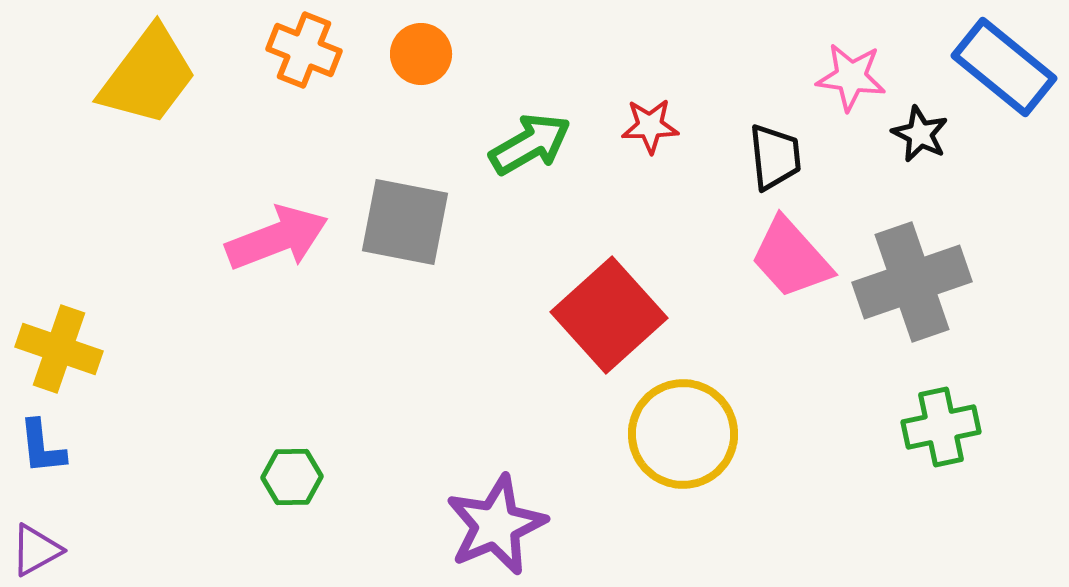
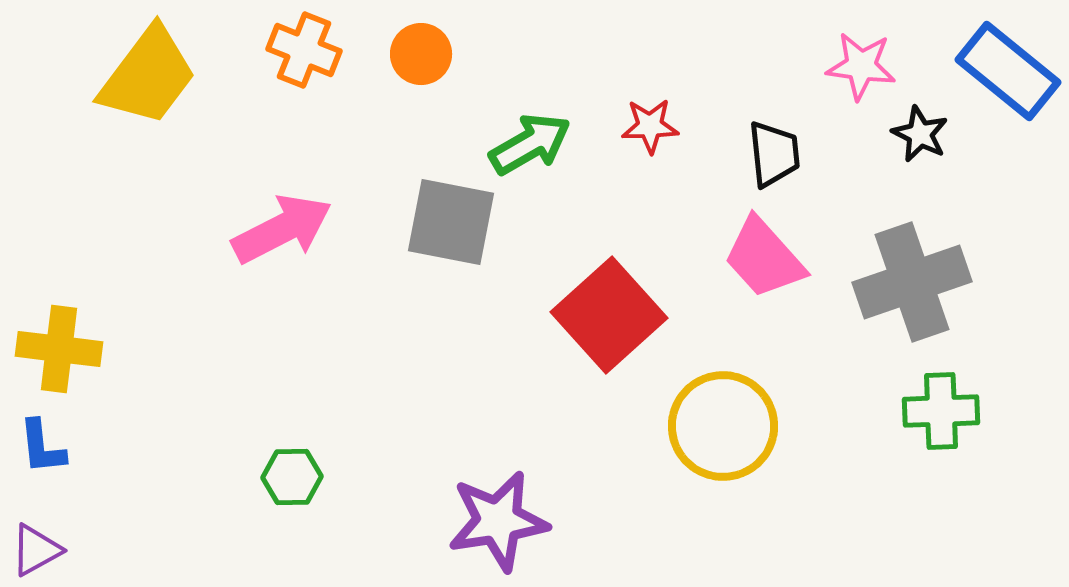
blue rectangle: moved 4 px right, 4 px down
pink star: moved 10 px right, 11 px up
black trapezoid: moved 1 px left, 3 px up
gray square: moved 46 px right
pink arrow: moved 5 px right, 9 px up; rotated 6 degrees counterclockwise
pink trapezoid: moved 27 px left
yellow cross: rotated 12 degrees counterclockwise
green cross: moved 16 px up; rotated 10 degrees clockwise
yellow circle: moved 40 px right, 8 px up
purple star: moved 2 px right, 4 px up; rotated 14 degrees clockwise
